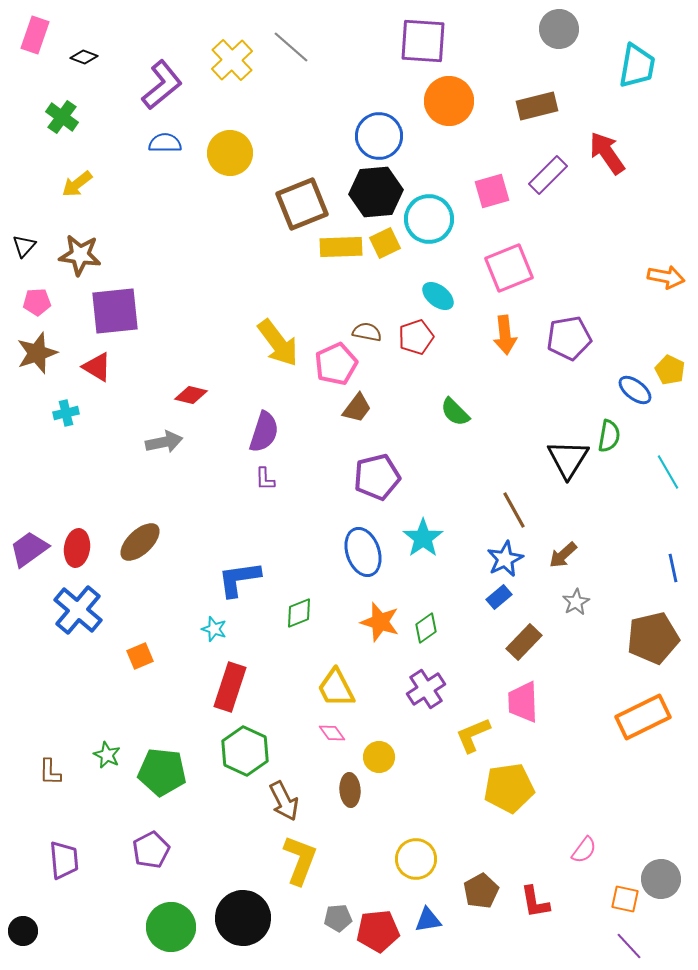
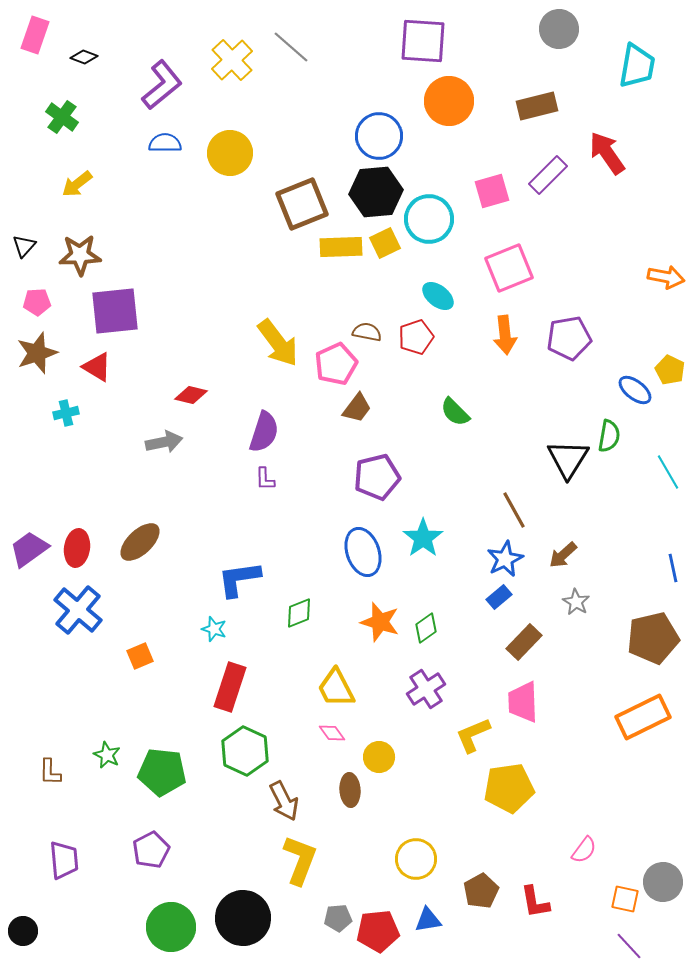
brown star at (80, 255): rotated 9 degrees counterclockwise
gray star at (576, 602): rotated 12 degrees counterclockwise
gray circle at (661, 879): moved 2 px right, 3 px down
